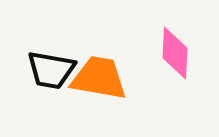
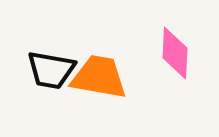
orange trapezoid: moved 1 px up
